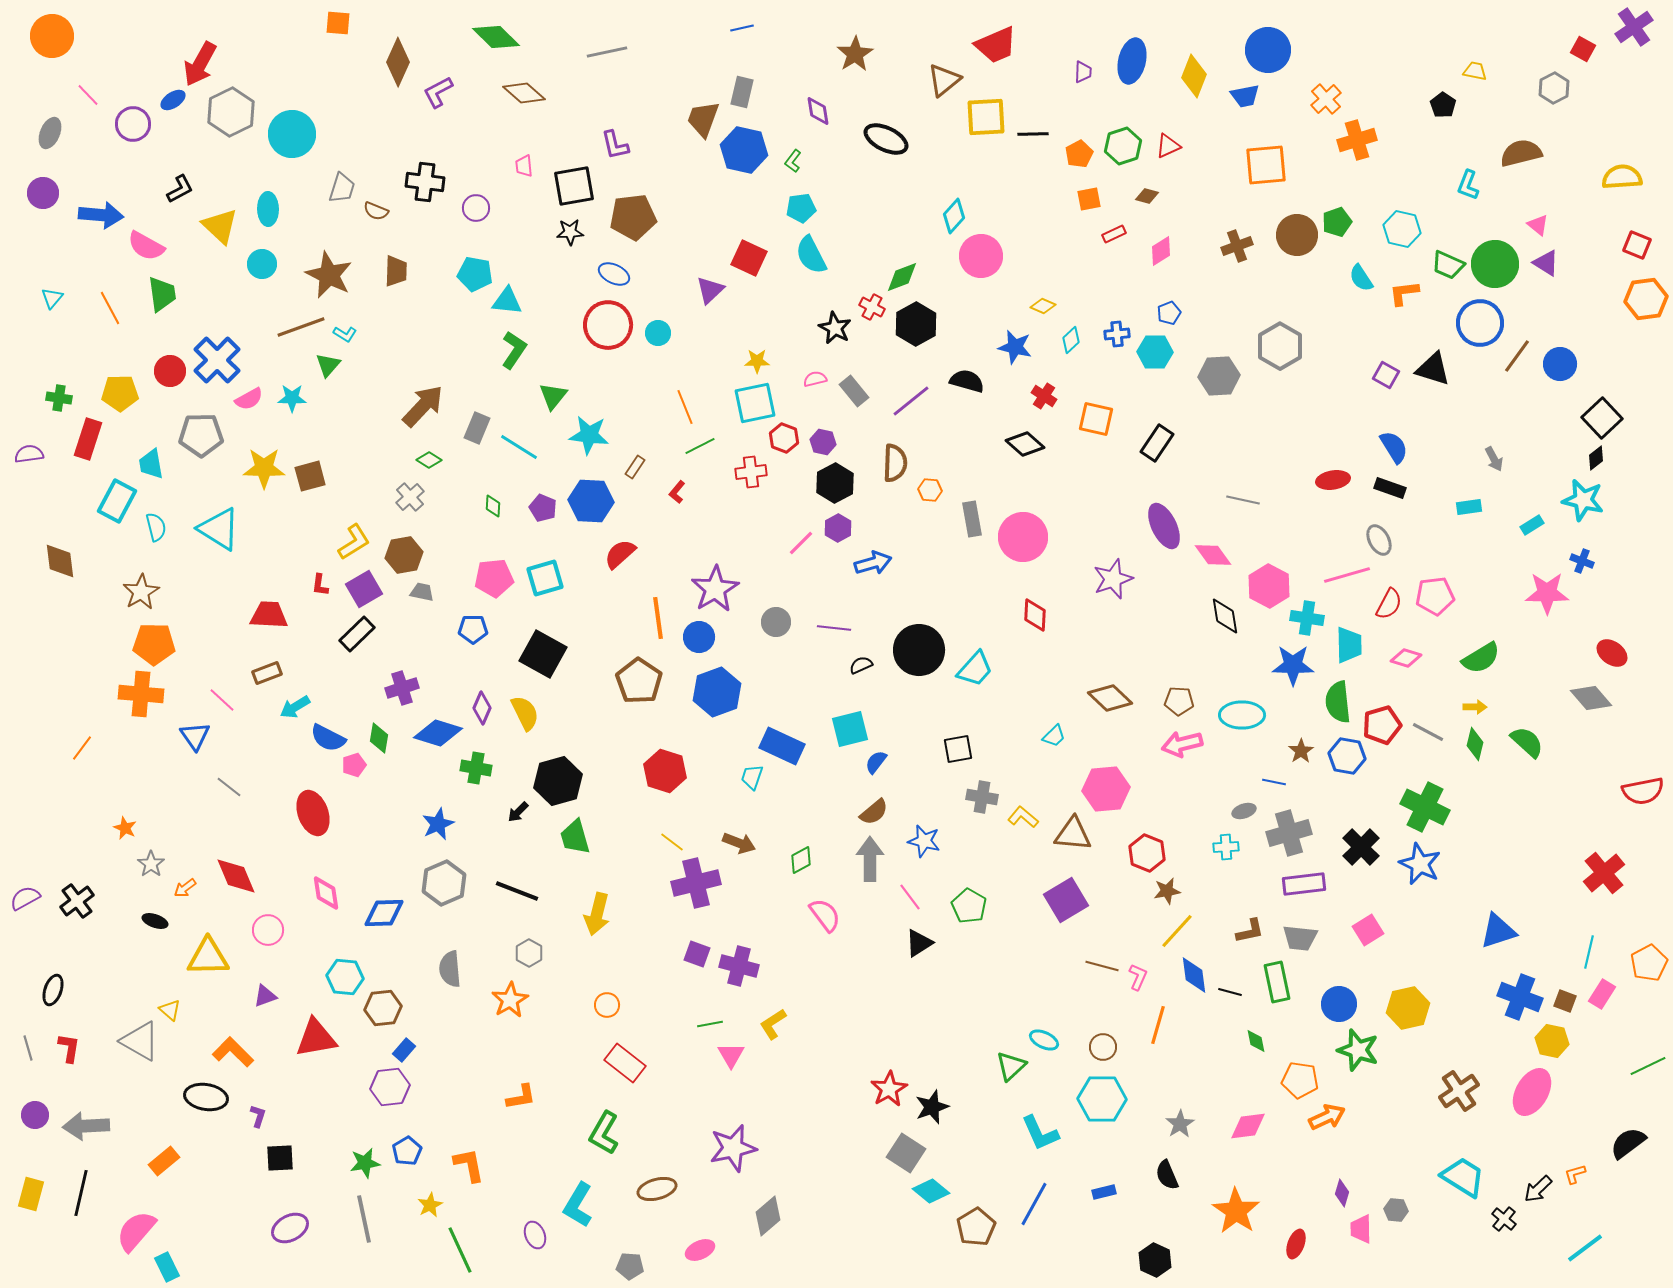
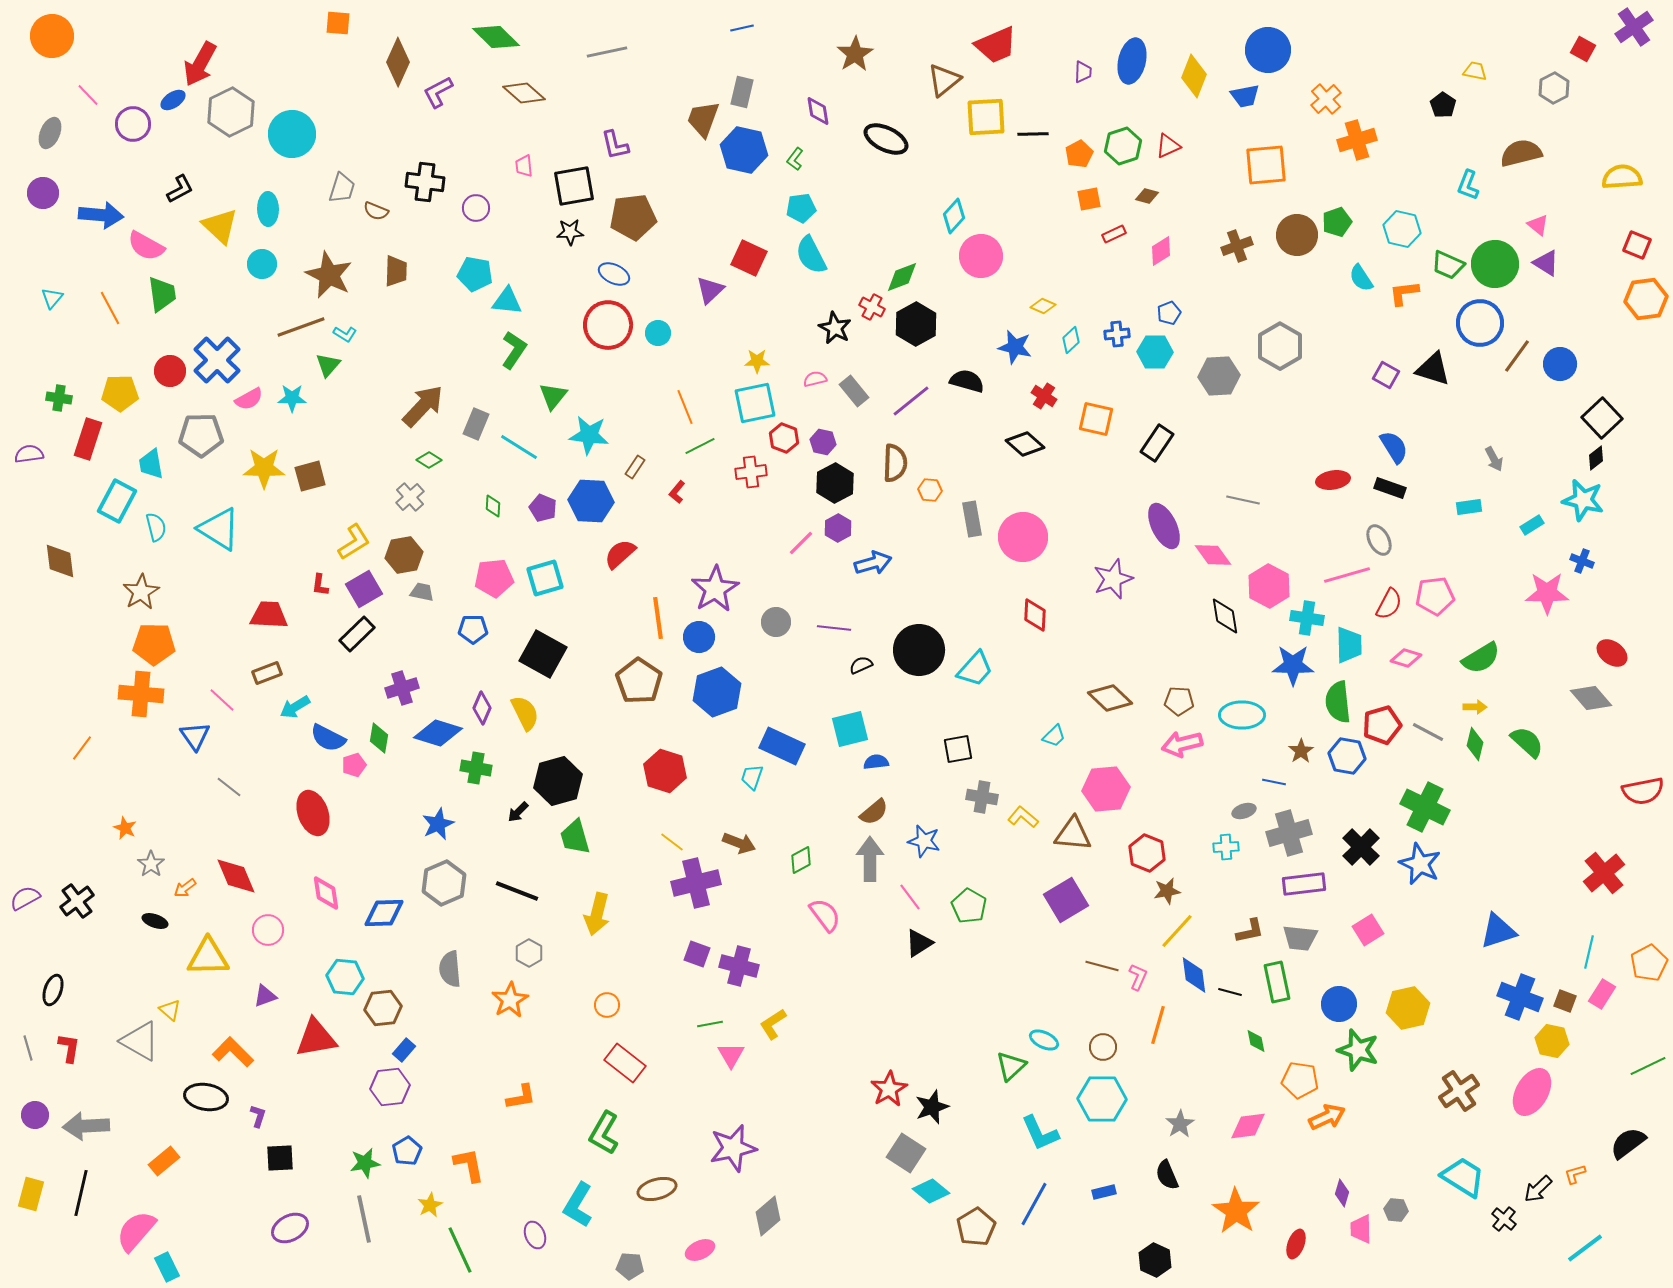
green L-shape at (793, 161): moved 2 px right, 2 px up
gray rectangle at (477, 428): moved 1 px left, 4 px up
blue semicircle at (876, 762): rotated 45 degrees clockwise
